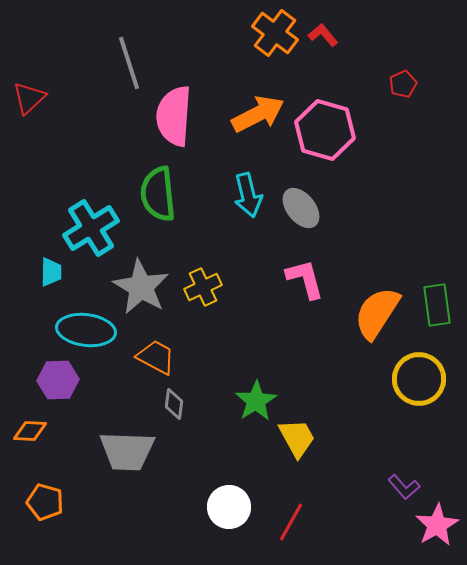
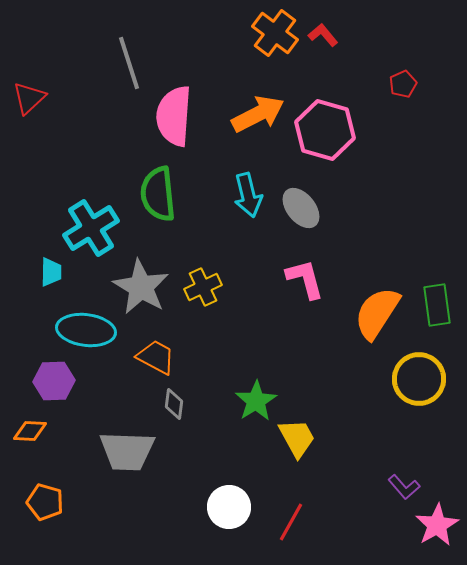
purple hexagon: moved 4 px left, 1 px down
